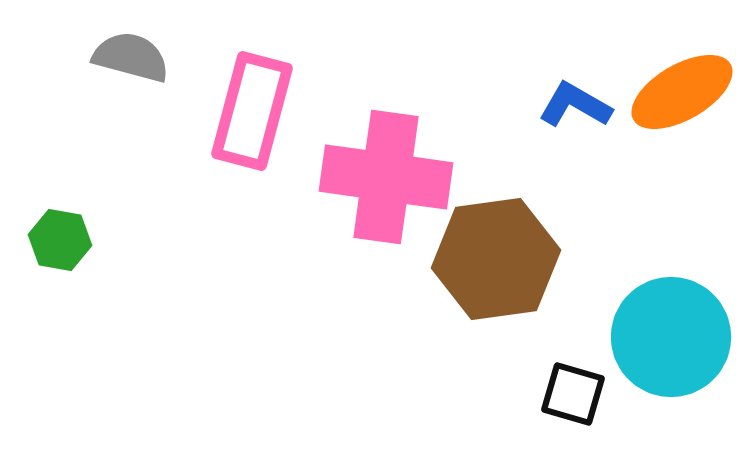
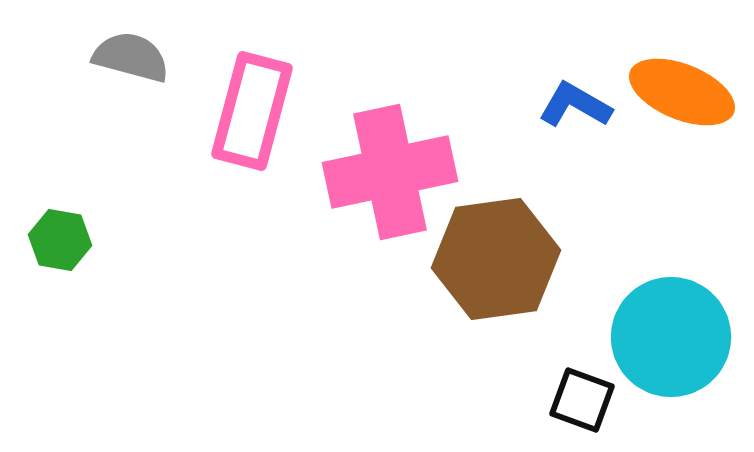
orange ellipse: rotated 52 degrees clockwise
pink cross: moved 4 px right, 5 px up; rotated 20 degrees counterclockwise
black square: moved 9 px right, 6 px down; rotated 4 degrees clockwise
